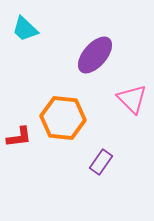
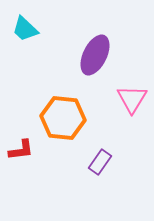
purple ellipse: rotated 15 degrees counterclockwise
pink triangle: rotated 16 degrees clockwise
red L-shape: moved 2 px right, 13 px down
purple rectangle: moved 1 px left
